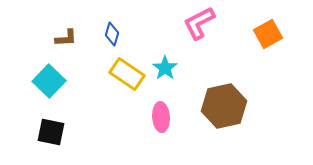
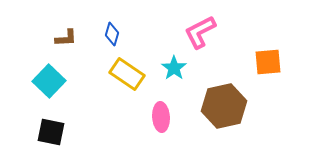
pink L-shape: moved 1 px right, 9 px down
orange square: moved 28 px down; rotated 24 degrees clockwise
cyan star: moved 9 px right
